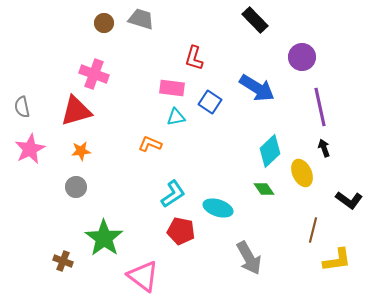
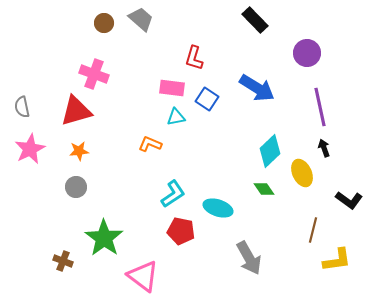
gray trapezoid: rotated 24 degrees clockwise
purple circle: moved 5 px right, 4 px up
blue square: moved 3 px left, 3 px up
orange star: moved 2 px left
